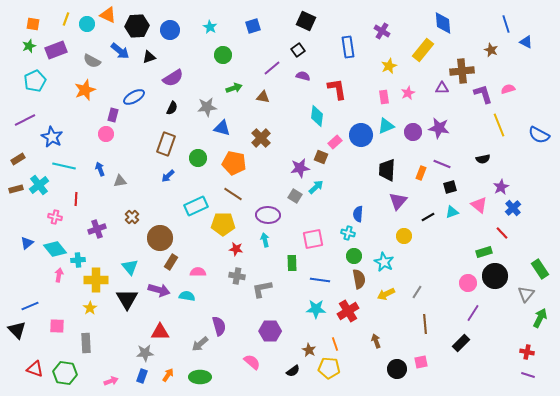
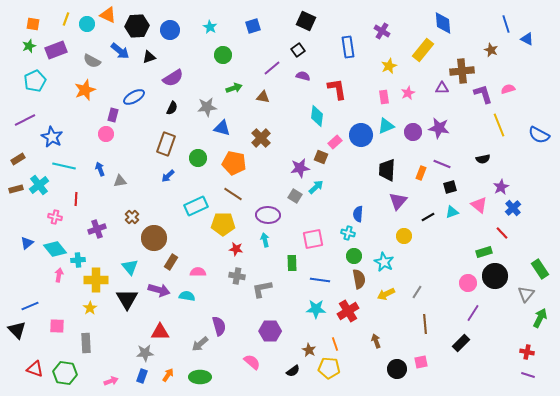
blue triangle at (526, 42): moved 1 px right, 3 px up
brown circle at (160, 238): moved 6 px left
